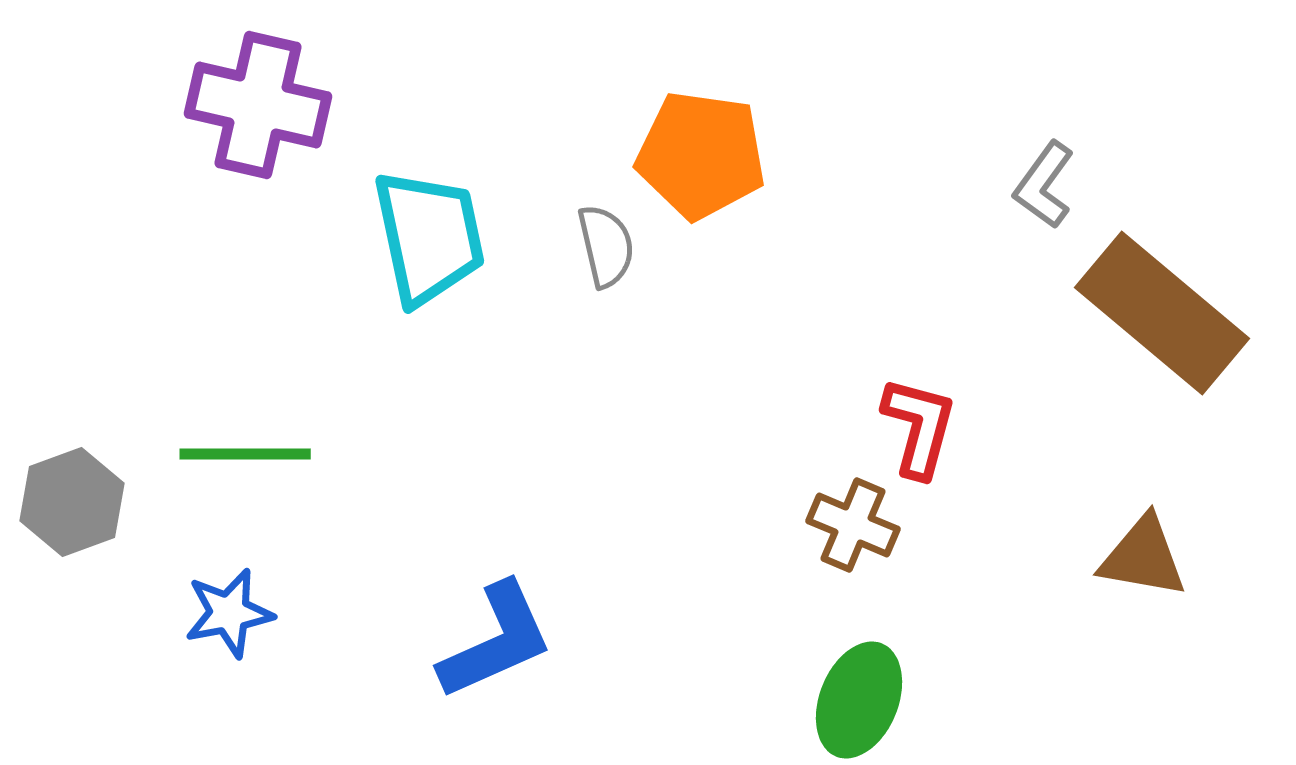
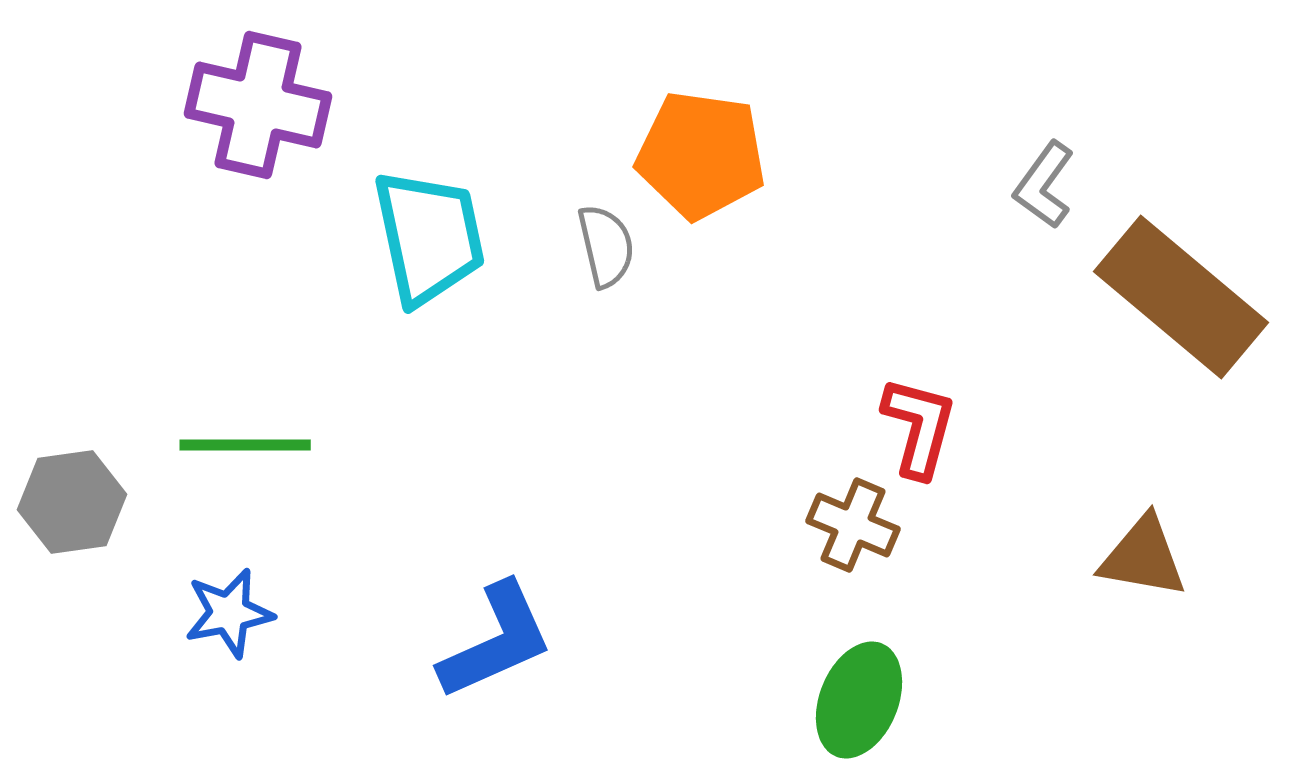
brown rectangle: moved 19 px right, 16 px up
green line: moved 9 px up
gray hexagon: rotated 12 degrees clockwise
